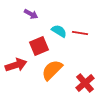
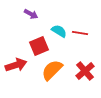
red cross: moved 12 px up
